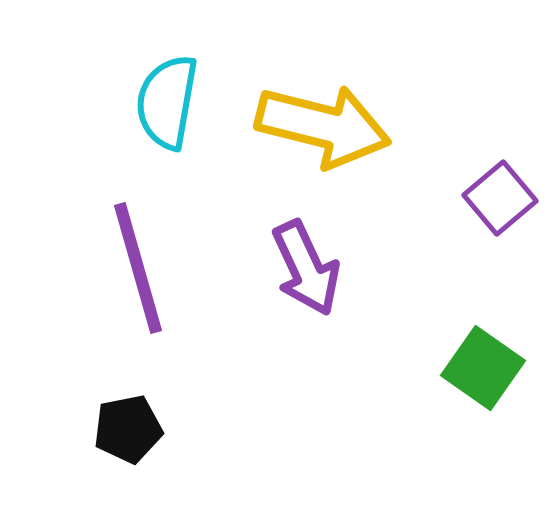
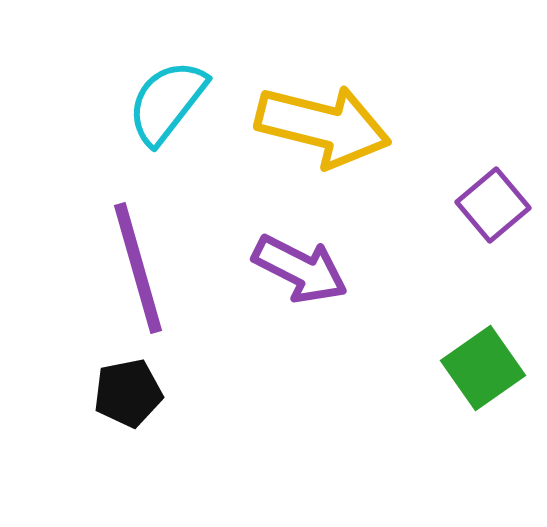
cyan semicircle: rotated 28 degrees clockwise
purple square: moved 7 px left, 7 px down
purple arrow: moved 6 px left, 1 px down; rotated 38 degrees counterclockwise
green square: rotated 20 degrees clockwise
black pentagon: moved 36 px up
